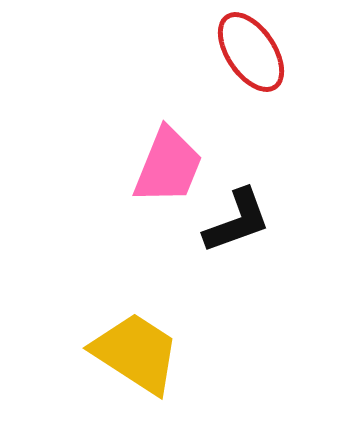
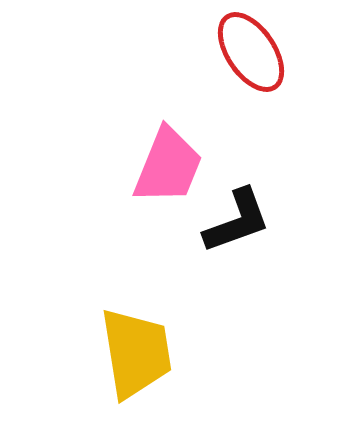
yellow trapezoid: rotated 48 degrees clockwise
